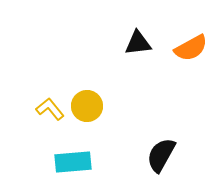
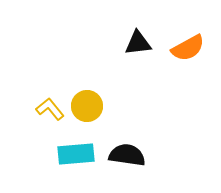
orange semicircle: moved 3 px left
black semicircle: moved 34 px left; rotated 69 degrees clockwise
cyan rectangle: moved 3 px right, 8 px up
